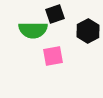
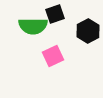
green semicircle: moved 4 px up
pink square: rotated 15 degrees counterclockwise
